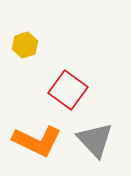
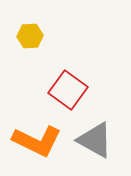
yellow hexagon: moved 5 px right, 9 px up; rotated 15 degrees clockwise
gray triangle: rotated 18 degrees counterclockwise
